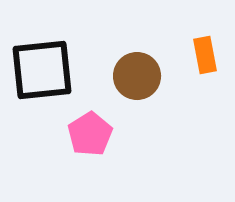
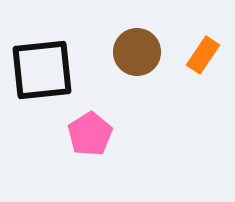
orange rectangle: moved 2 px left; rotated 45 degrees clockwise
brown circle: moved 24 px up
